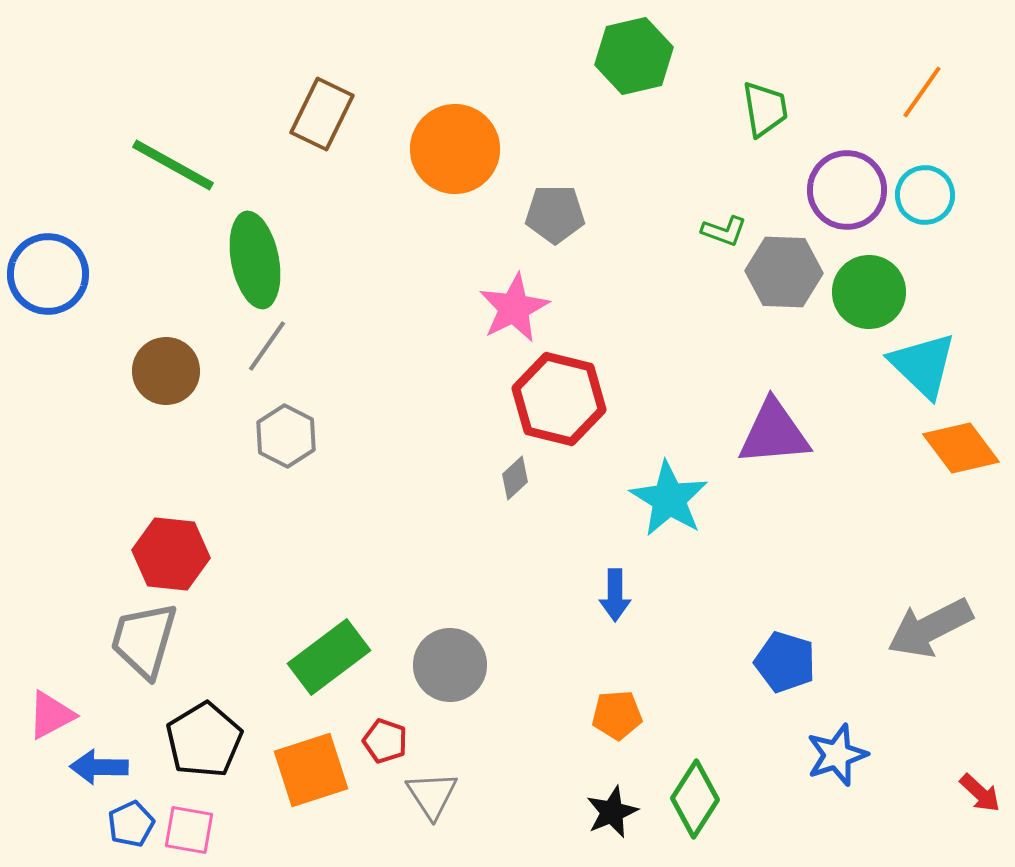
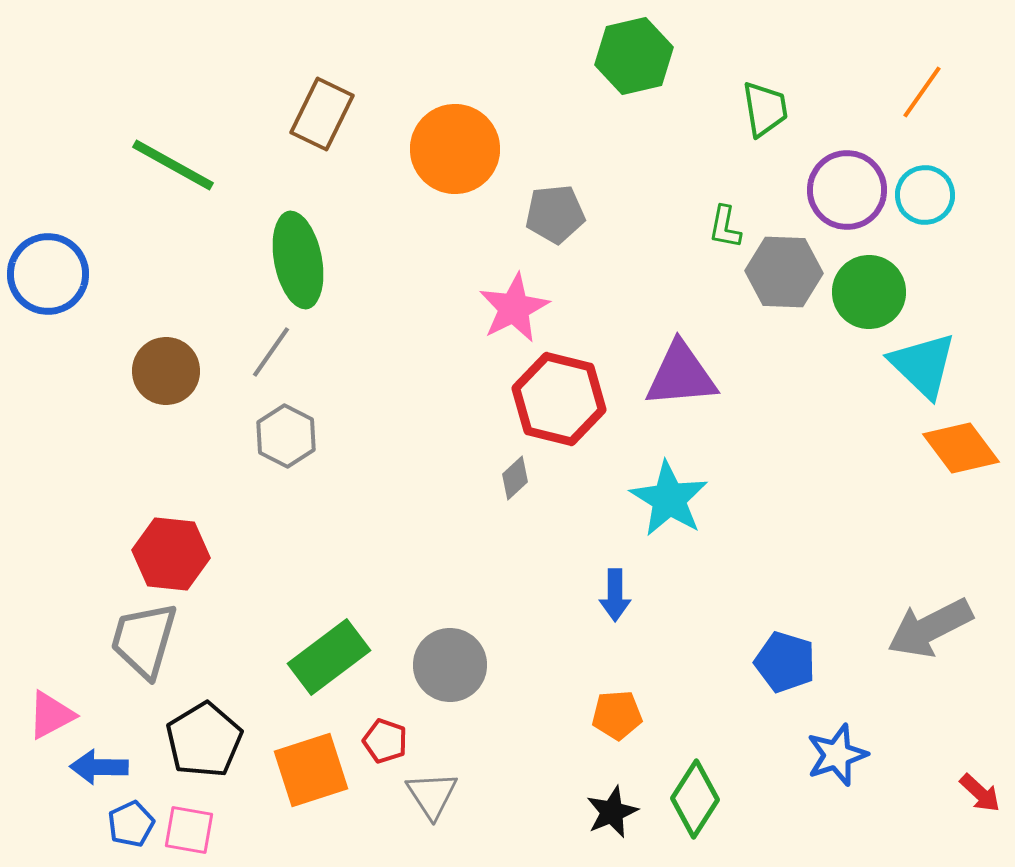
gray pentagon at (555, 214): rotated 6 degrees counterclockwise
green L-shape at (724, 231): moved 1 px right, 4 px up; rotated 81 degrees clockwise
green ellipse at (255, 260): moved 43 px right
gray line at (267, 346): moved 4 px right, 6 px down
purple triangle at (774, 433): moved 93 px left, 58 px up
